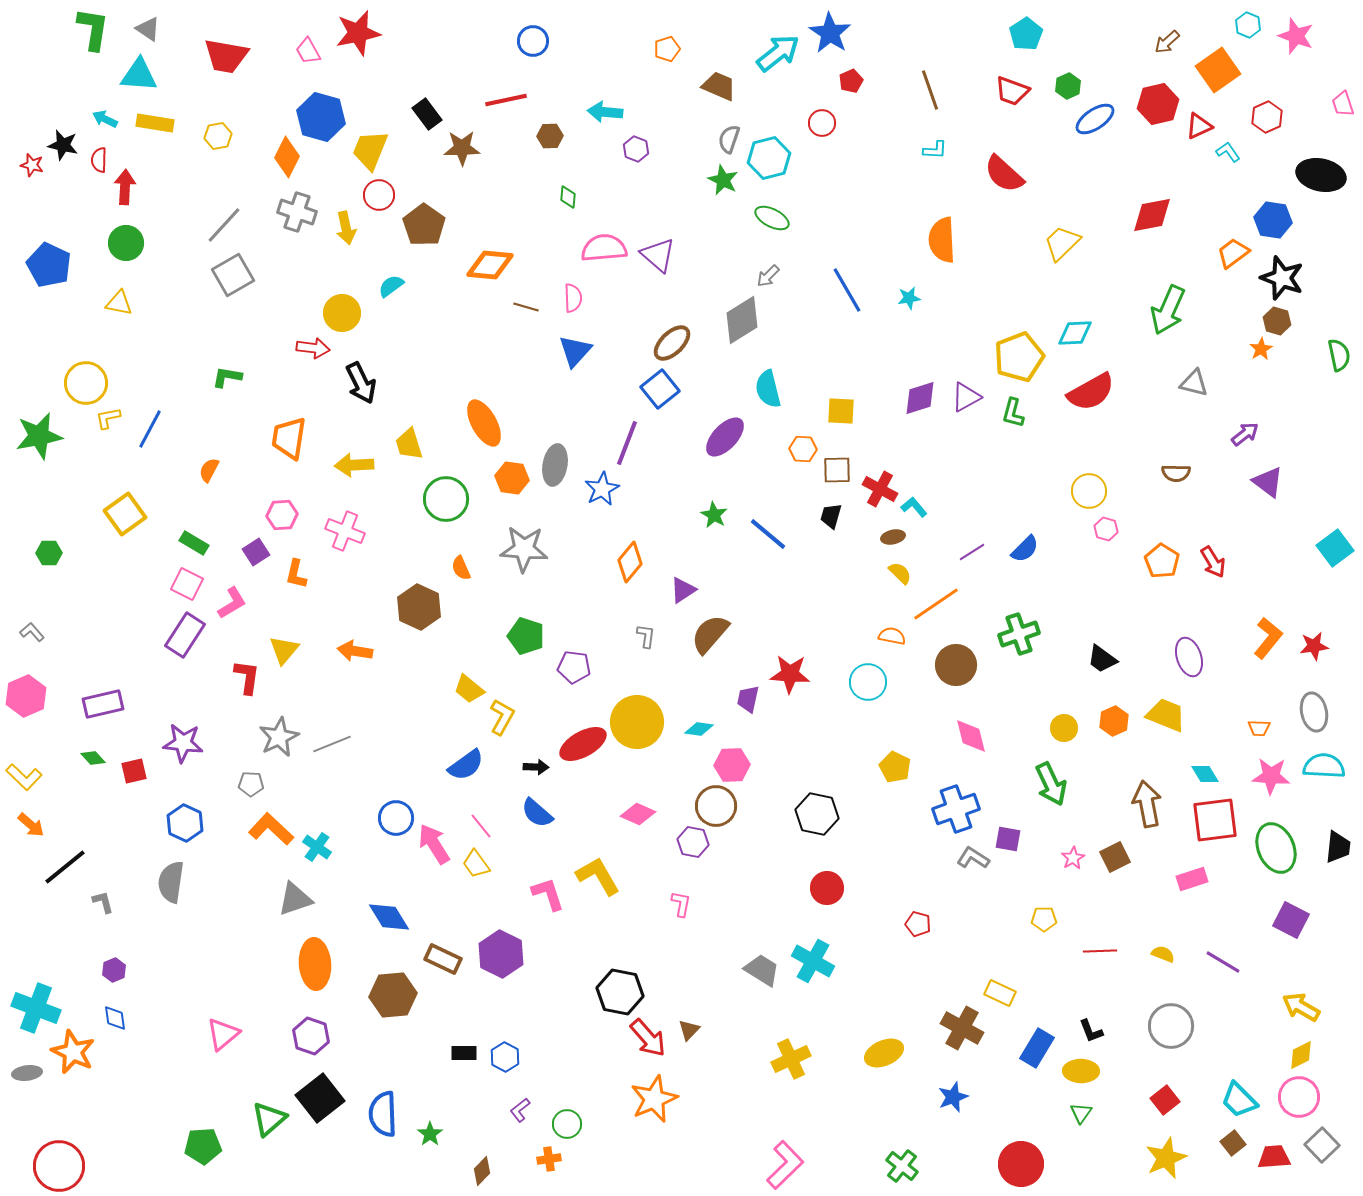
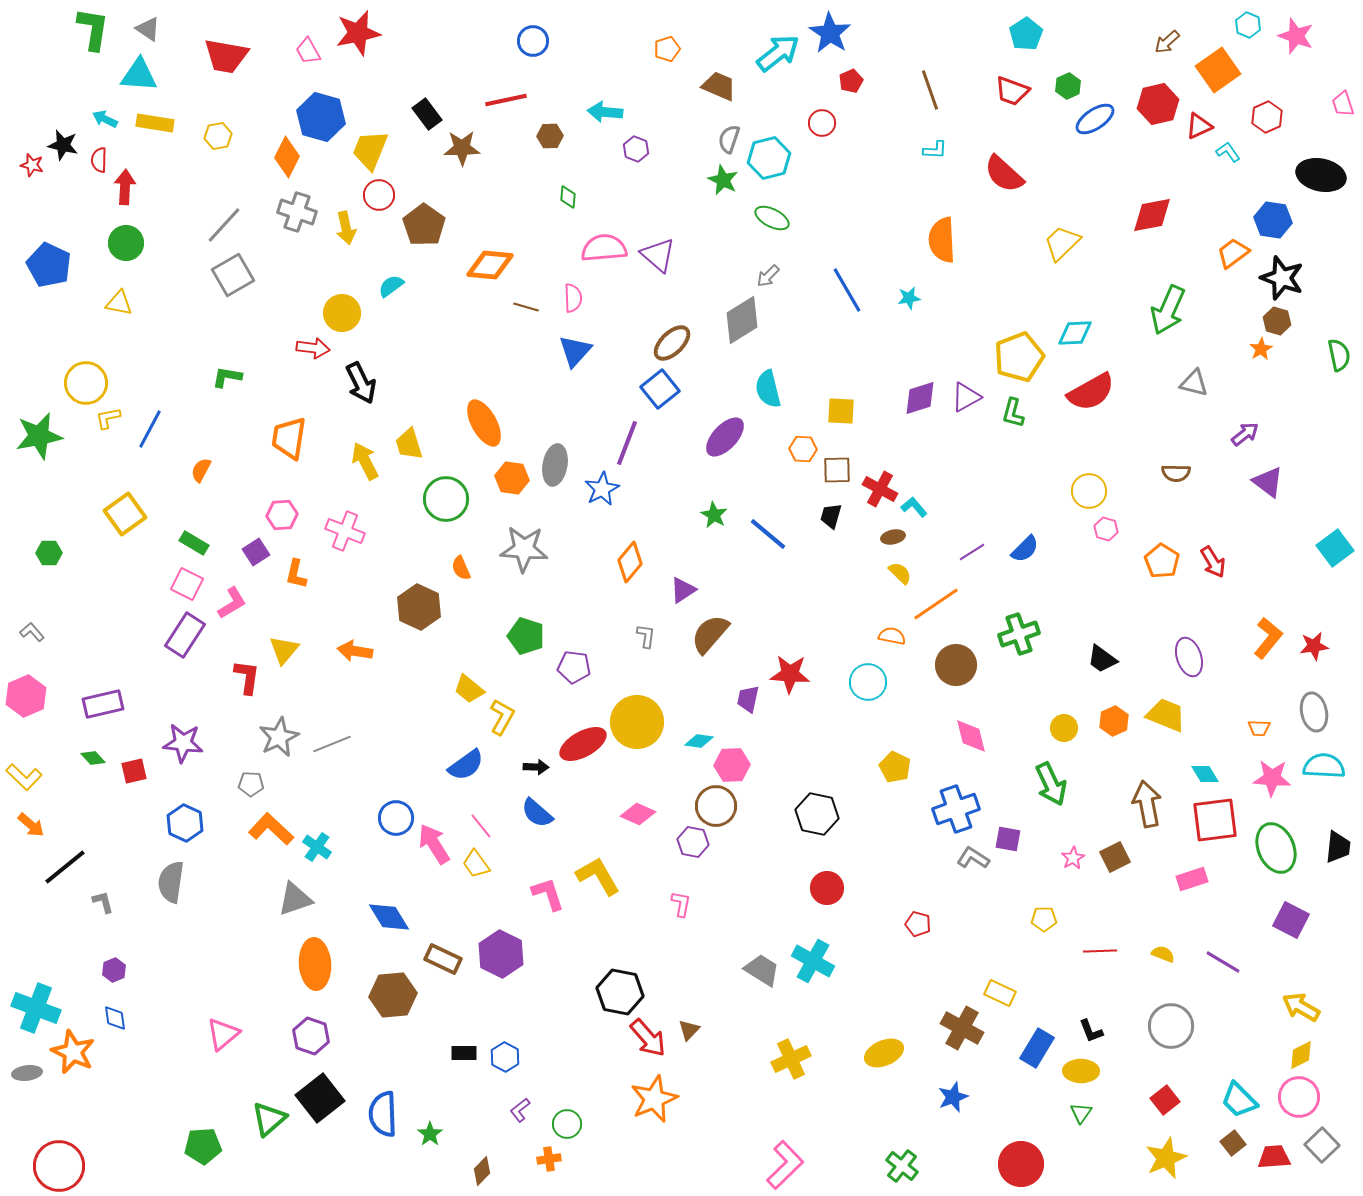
yellow arrow at (354, 465): moved 11 px right, 4 px up; rotated 66 degrees clockwise
orange semicircle at (209, 470): moved 8 px left
cyan diamond at (699, 729): moved 12 px down
pink star at (1271, 776): moved 1 px right, 2 px down
